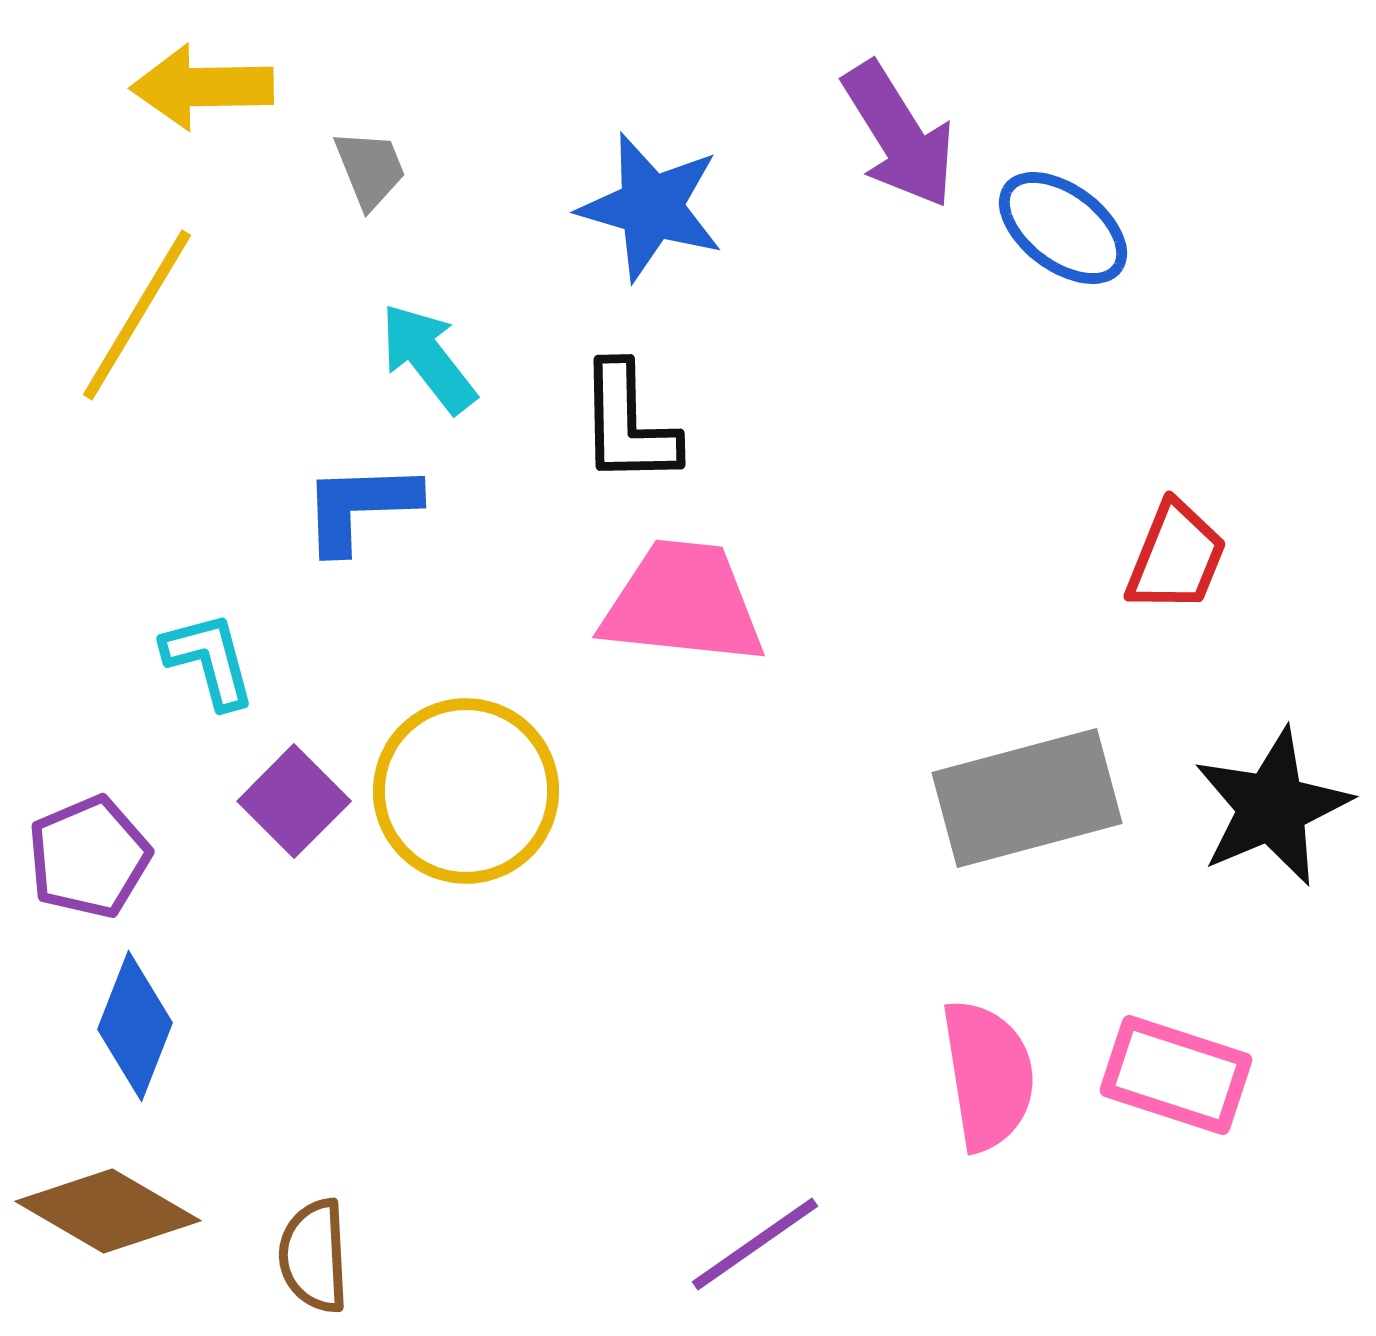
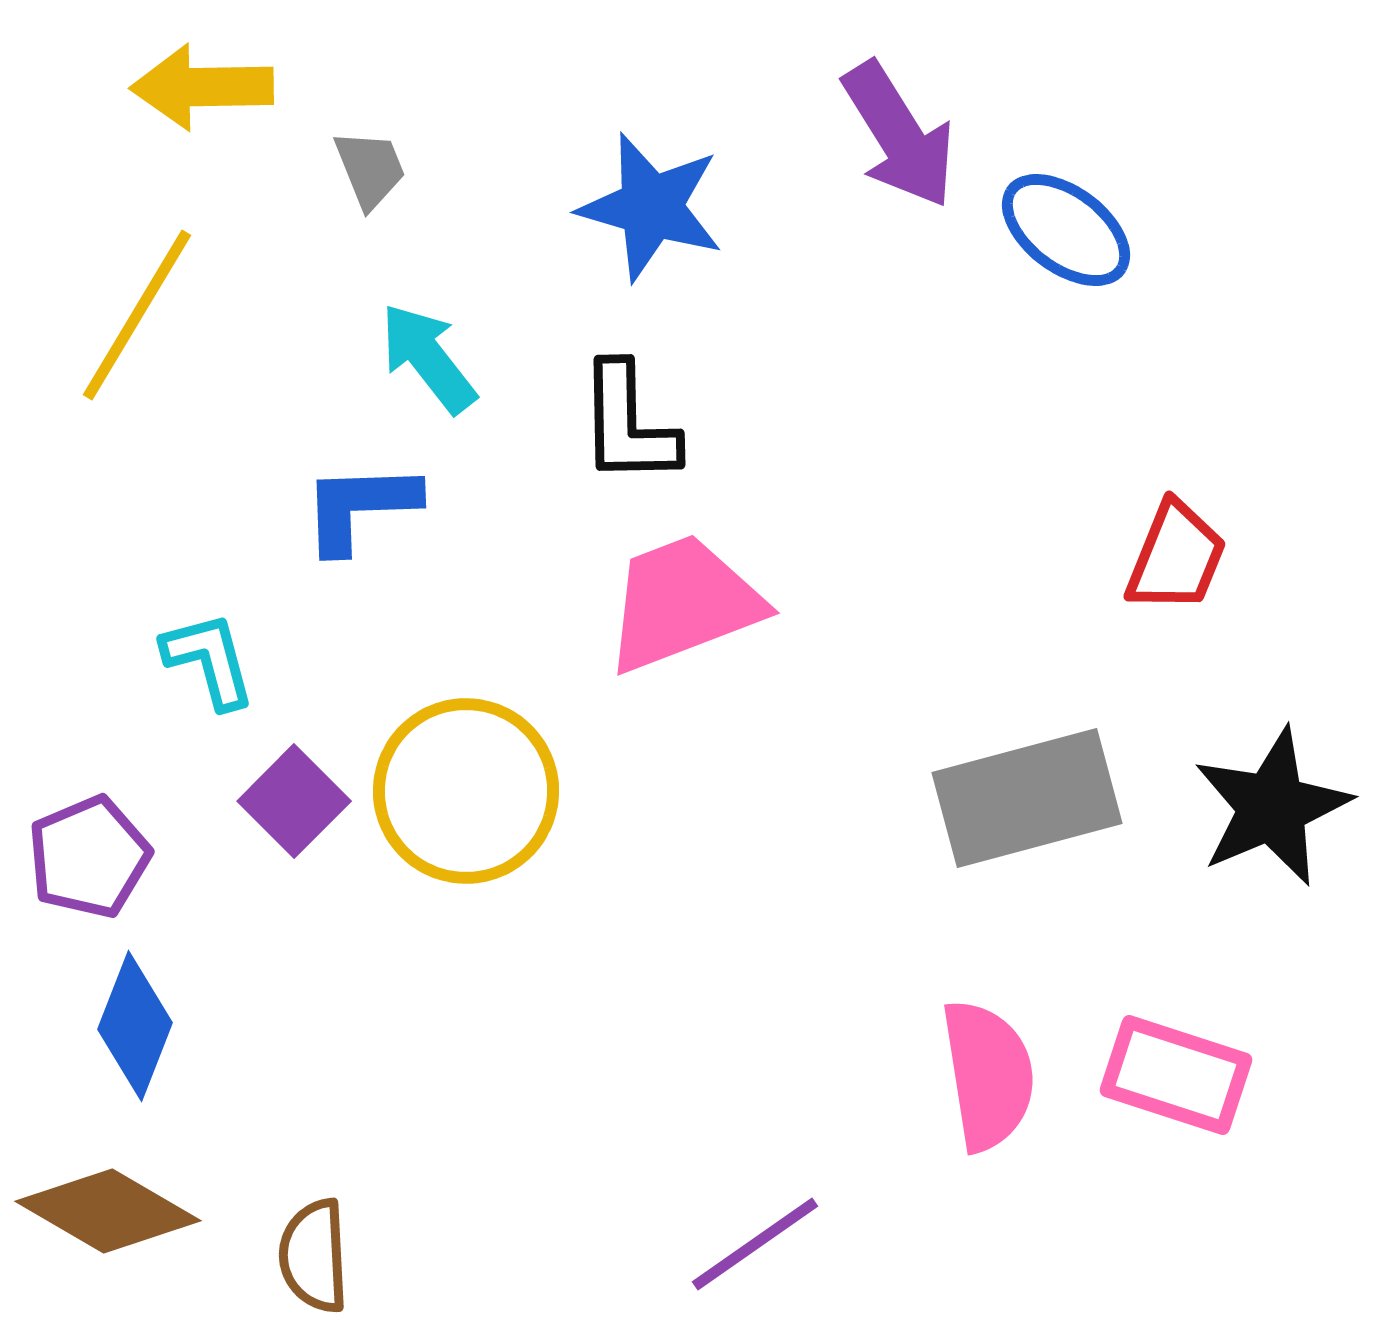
blue ellipse: moved 3 px right, 2 px down
pink trapezoid: rotated 27 degrees counterclockwise
